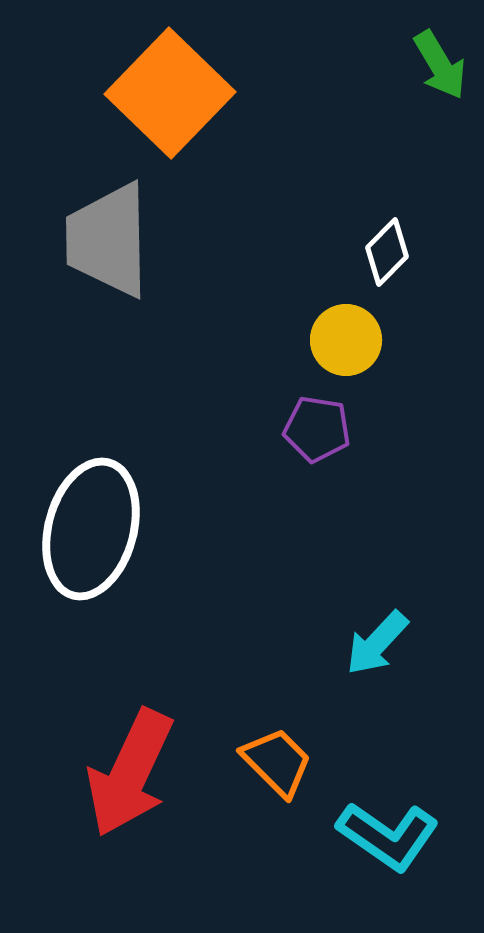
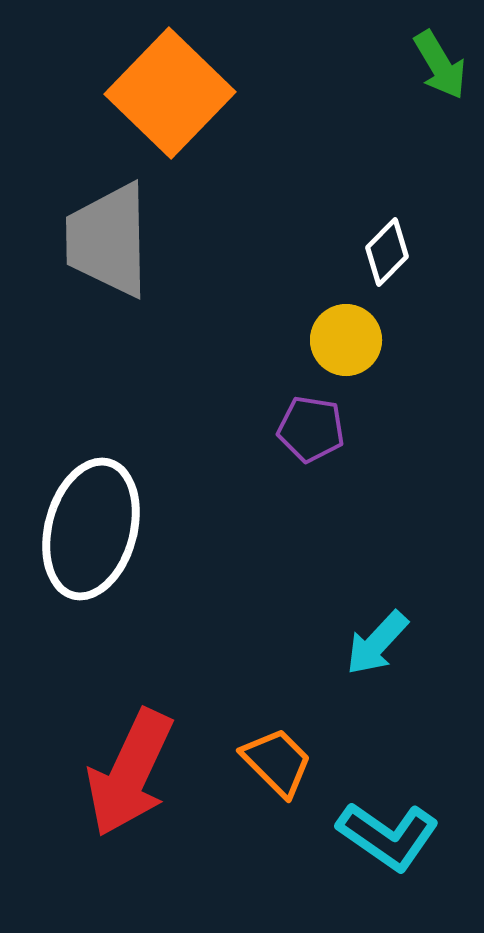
purple pentagon: moved 6 px left
